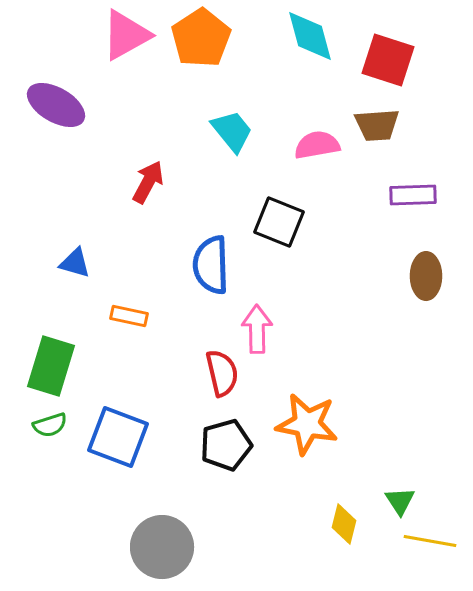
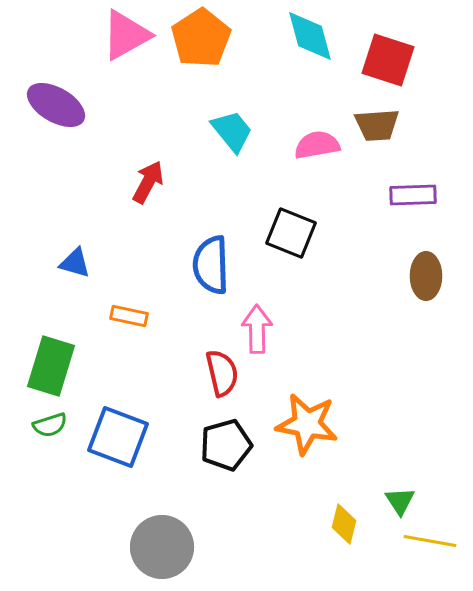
black square: moved 12 px right, 11 px down
